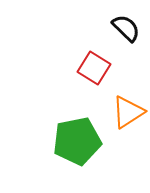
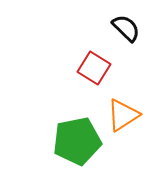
orange triangle: moved 5 px left, 3 px down
